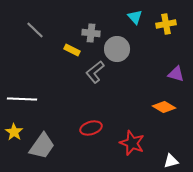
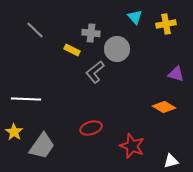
white line: moved 4 px right
red star: moved 3 px down
